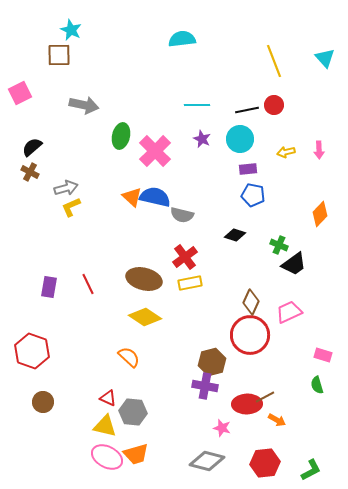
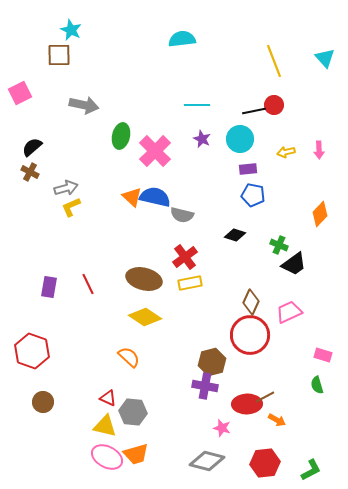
black line at (247, 110): moved 7 px right, 1 px down
